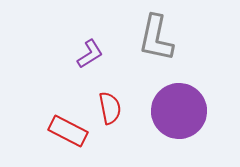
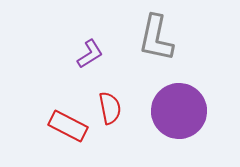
red rectangle: moved 5 px up
